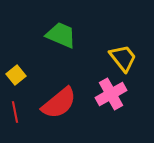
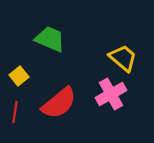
green trapezoid: moved 11 px left, 4 px down
yellow trapezoid: rotated 12 degrees counterclockwise
yellow square: moved 3 px right, 1 px down
red line: rotated 20 degrees clockwise
